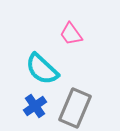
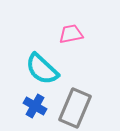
pink trapezoid: rotated 115 degrees clockwise
blue cross: rotated 25 degrees counterclockwise
